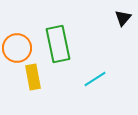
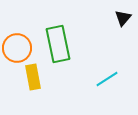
cyan line: moved 12 px right
